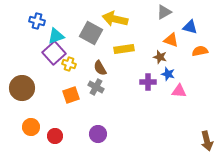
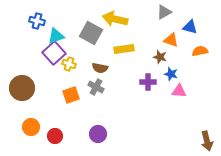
brown semicircle: rotated 49 degrees counterclockwise
blue star: moved 3 px right
